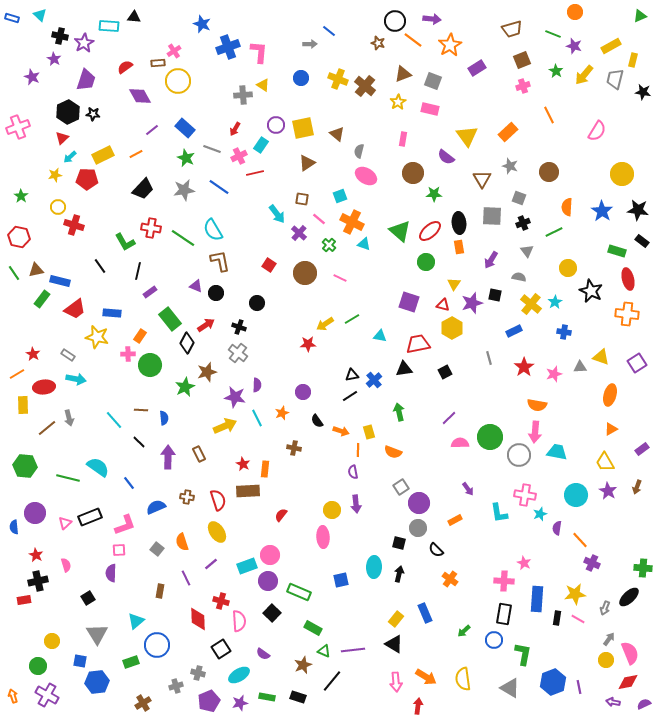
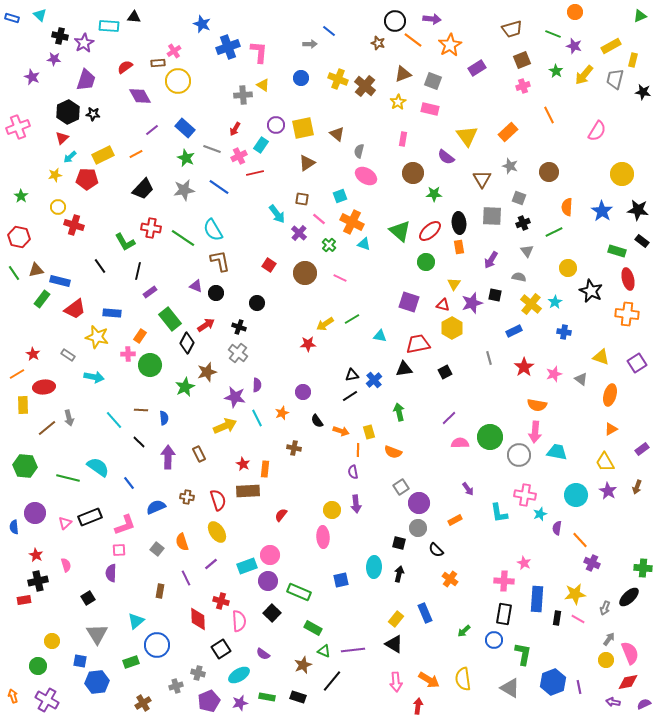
purple star at (54, 59): rotated 24 degrees counterclockwise
gray triangle at (580, 367): moved 1 px right, 12 px down; rotated 40 degrees clockwise
cyan arrow at (76, 379): moved 18 px right, 2 px up
orange arrow at (426, 677): moved 3 px right, 3 px down
purple cross at (47, 695): moved 5 px down
